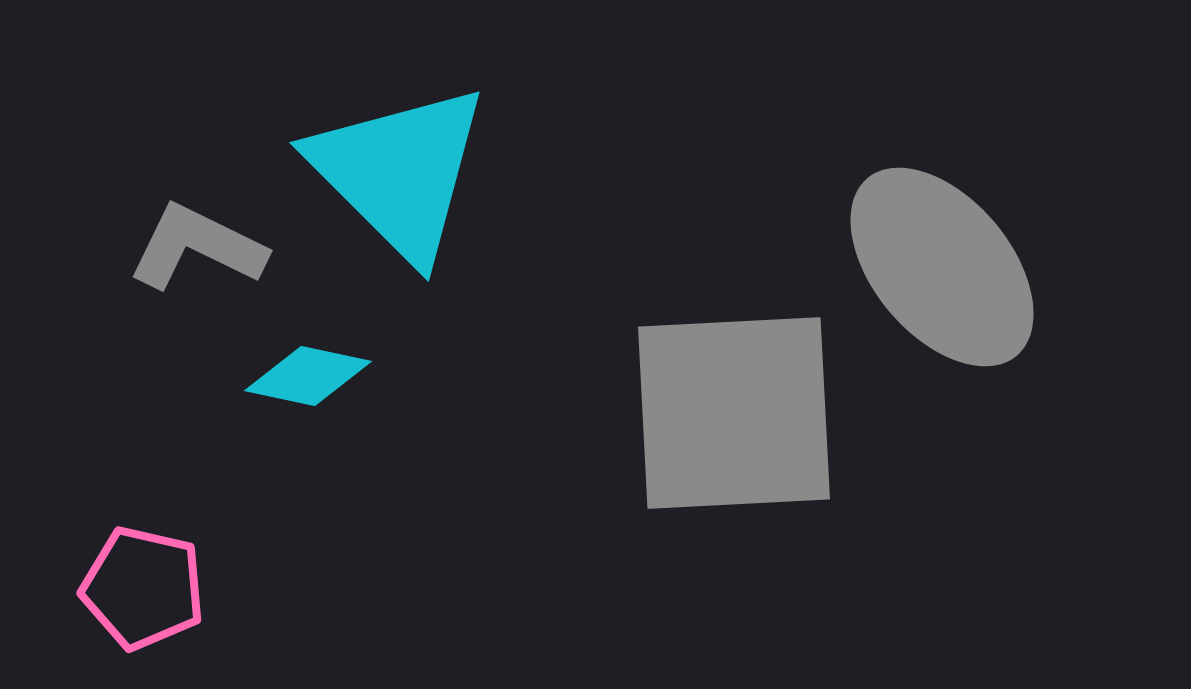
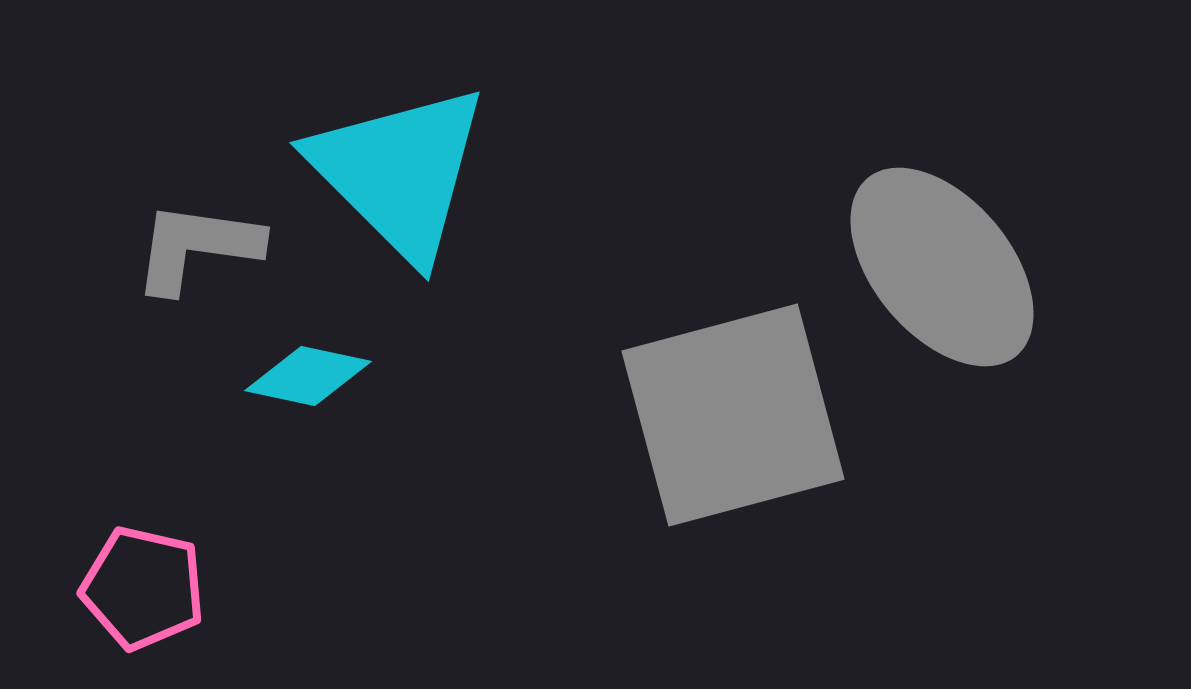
gray L-shape: rotated 18 degrees counterclockwise
gray square: moved 1 px left, 2 px down; rotated 12 degrees counterclockwise
